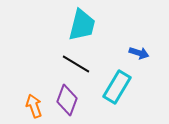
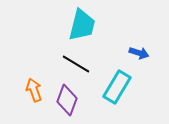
orange arrow: moved 16 px up
